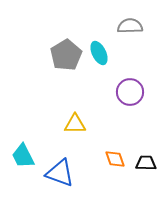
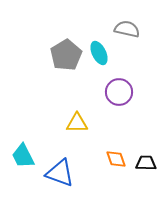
gray semicircle: moved 3 px left, 3 px down; rotated 15 degrees clockwise
purple circle: moved 11 px left
yellow triangle: moved 2 px right, 1 px up
orange diamond: moved 1 px right
